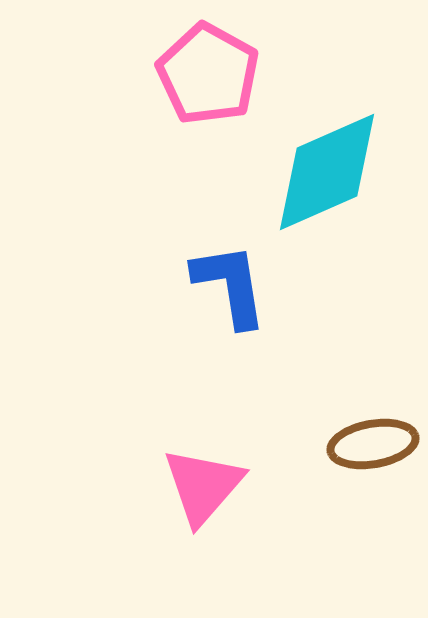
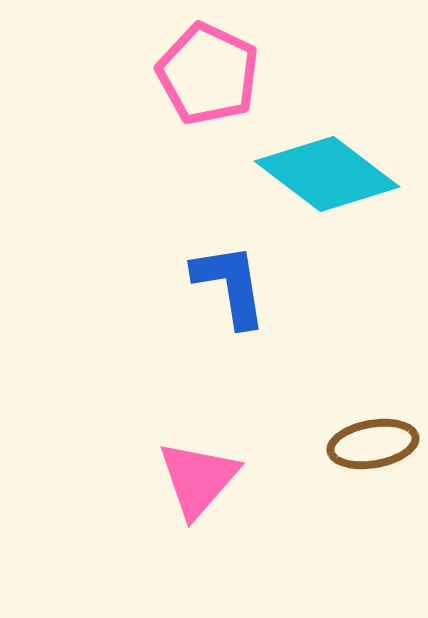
pink pentagon: rotated 4 degrees counterclockwise
cyan diamond: moved 2 px down; rotated 61 degrees clockwise
pink triangle: moved 5 px left, 7 px up
